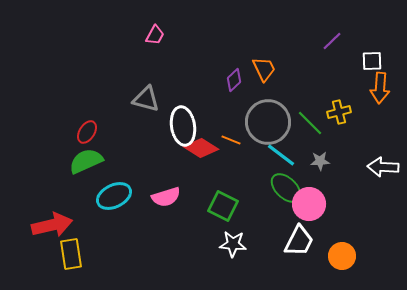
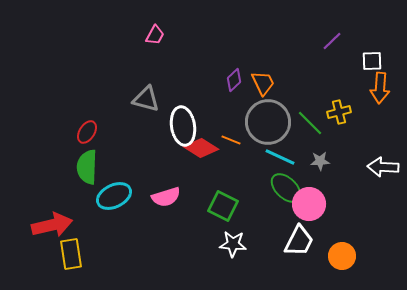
orange trapezoid: moved 1 px left, 14 px down
cyan line: moved 1 px left, 2 px down; rotated 12 degrees counterclockwise
green semicircle: moved 1 px right, 6 px down; rotated 64 degrees counterclockwise
